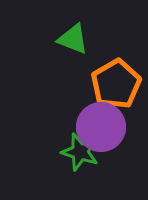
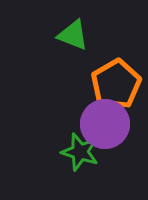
green triangle: moved 4 px up
purple circle: moved 4 px right, 3 px up
